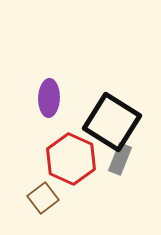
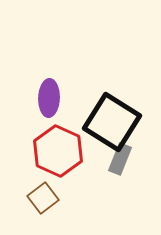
red hexagon: moved 13 px left, 8 px up
